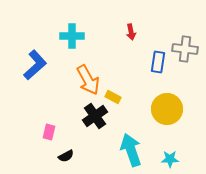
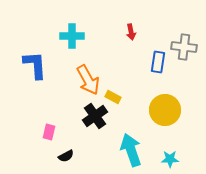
gray cross: moved 1 px left, 2 px up
blue L-shape: rotated 52 degrees counterclockwise
yellow circle: moved 2 px left, 1 px down
